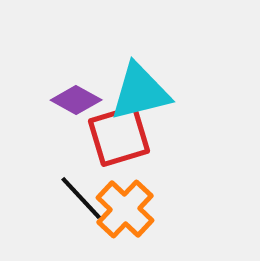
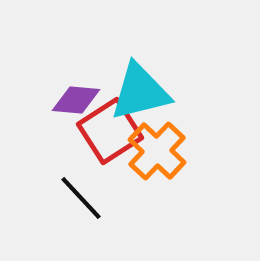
purple diamond: rotated 24 degrees counterclockwise
red square: moved 9 px left, 5 px up; rotated 16 degrees counterclockwise
orange cross: moved 32 px right, 58 px up
